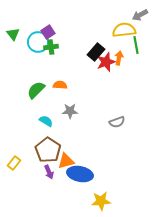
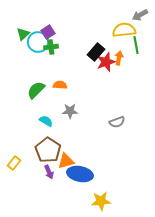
green triangle: moved 10 px right; rotated 24 degrees clockwise
